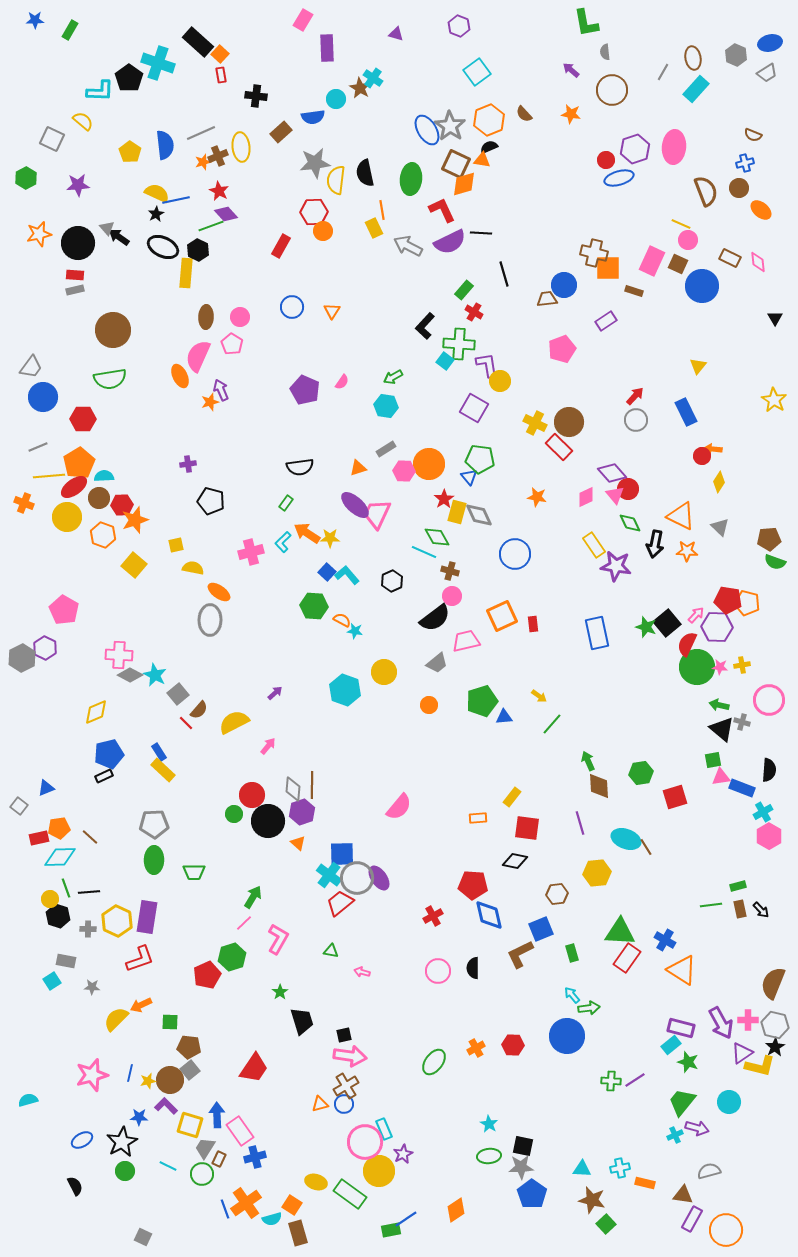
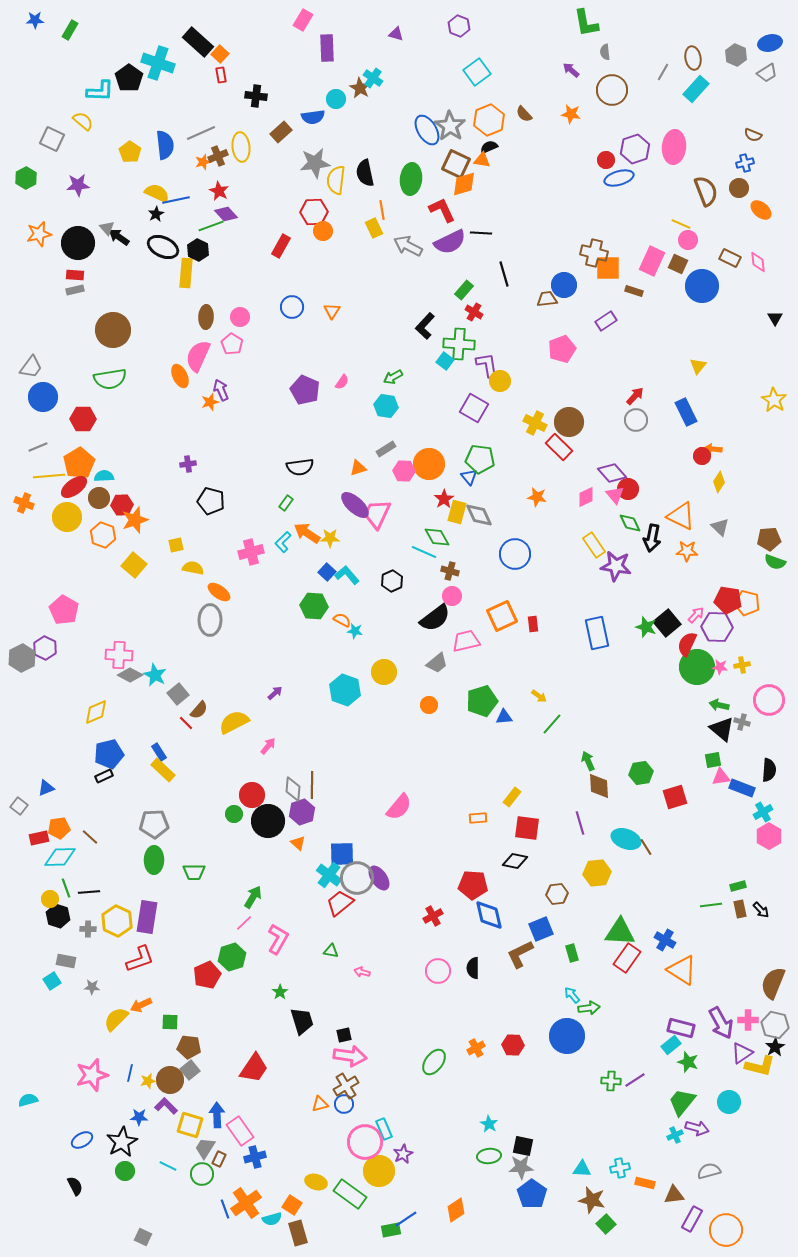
black arrow at (655, 544): moved 3 px left, 6 px up
brown triangle at (683, 1195): moved 9 px left; rotated 15 degrees counterclockwise
